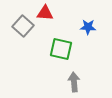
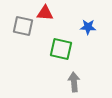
gray square: rotated 30 degrees counterclockwise
